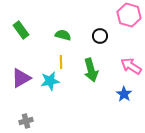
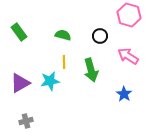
green rectangle: moved 2 px left, 2 px down
yellow line: moved 3 px right
pink arrow: moved 3 px left, 10 px up
purple triangle: moved 1 px left, 5 px down
